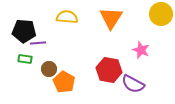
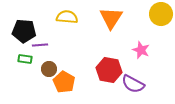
purple line: moved 2 px right, 2 px down
